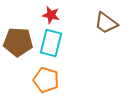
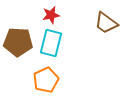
red star: rotated 24 degrees counterclockwise
orange pentagon: rotated 30 degrees clockwise
